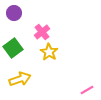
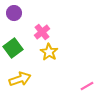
pink line: moved 4 px up
